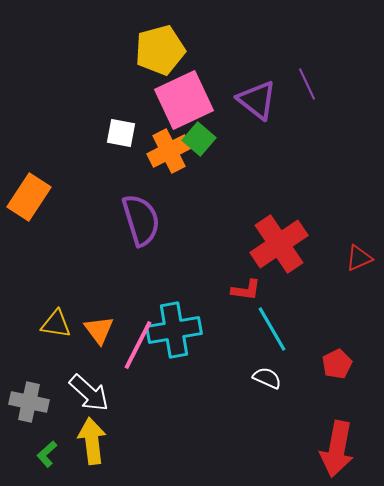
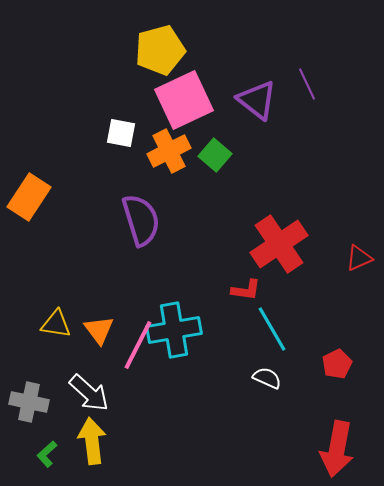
green square: moved 16 px right, 16 px down
